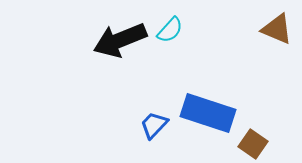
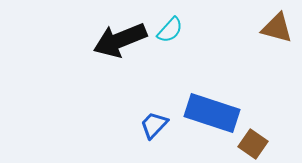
brown triangle: moved 1 px up; rotated 8 degrees counterclockwise
blue rectangle: moved 4 px right
